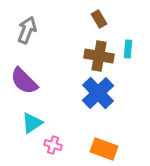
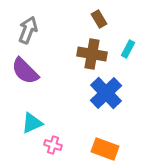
gray arrow: moved 1 px right
cyan rectangle: rotated 24 degrees clockwise
brown cross: moved 7 px left, 2 px up
purple semicircle: moved 1 px right, 10 px up
blue cross: moved 8 px right
cyan triangle: rotated 10 degrees clockwise
orange rectangle: moved 1 px right
